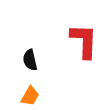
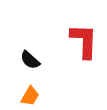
black semicircle: rotated 35 degrees counterclockwise
